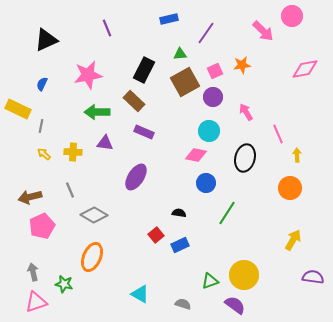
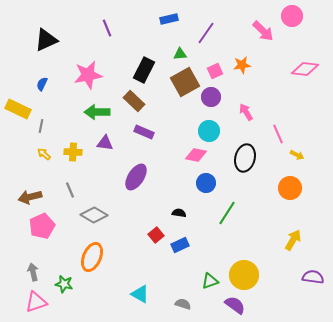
pink diamond at (305, 69): rotated 16 degrees clockwise
purple circle at (213, 97): moved 2 px left
yellow arrow at (297, 155): rotated 120 degrees clockwise
